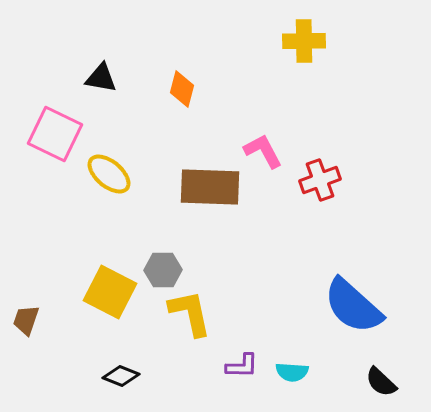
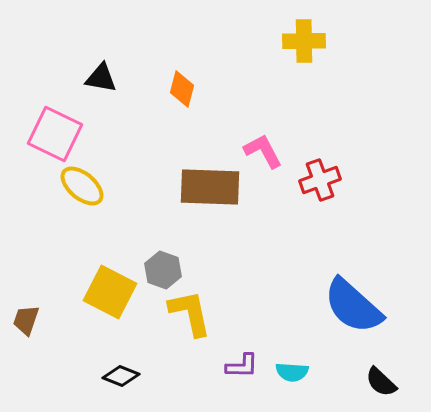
yellow ellipse: moved 27 px left, 12 px down
gray hexagon: rotated 21 degrees clockwise
